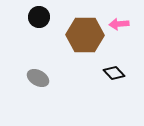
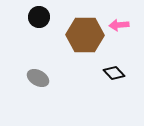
pink arrow: moved 1 px down
